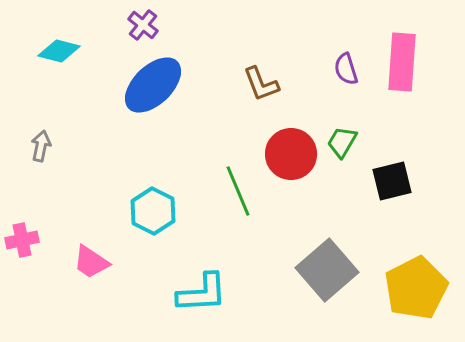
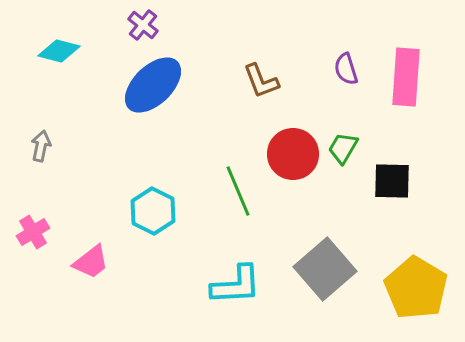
pink rectangle: moved 4 px right, 15 px down
brown L-shape: moved 3 px up
green trapezoid: moved 1 px right, 6 px down
red circle: moved 2 px right
black square: rotated 15 degrees clockwise
pink cross: moved 11 px right, 8 px up; rotated 20 degrees counterclockwise
pink trapezoid: rotated 72 degrees counterclockwise
gray square: moved 2 px left, 1 px up
yellow pentagon: rotated 14 degrees counterclockwise
cyan L-shape: moved 34 px right, 8 px up
